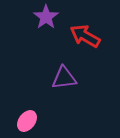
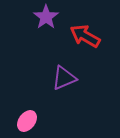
purple triangle: rotated 16 degrees counterclockwise
